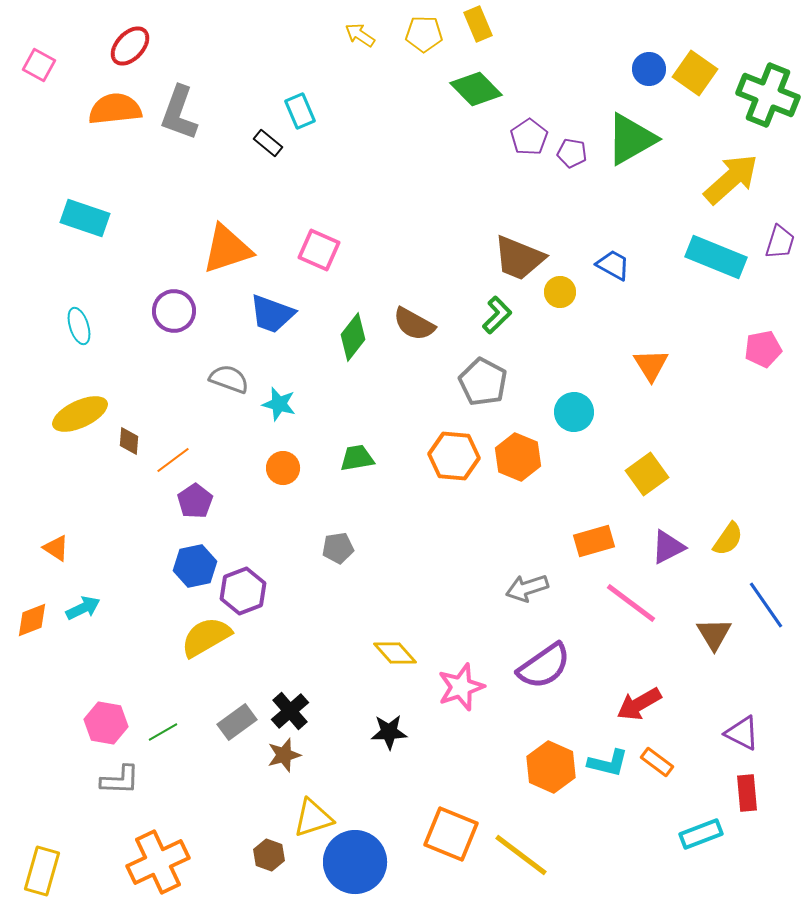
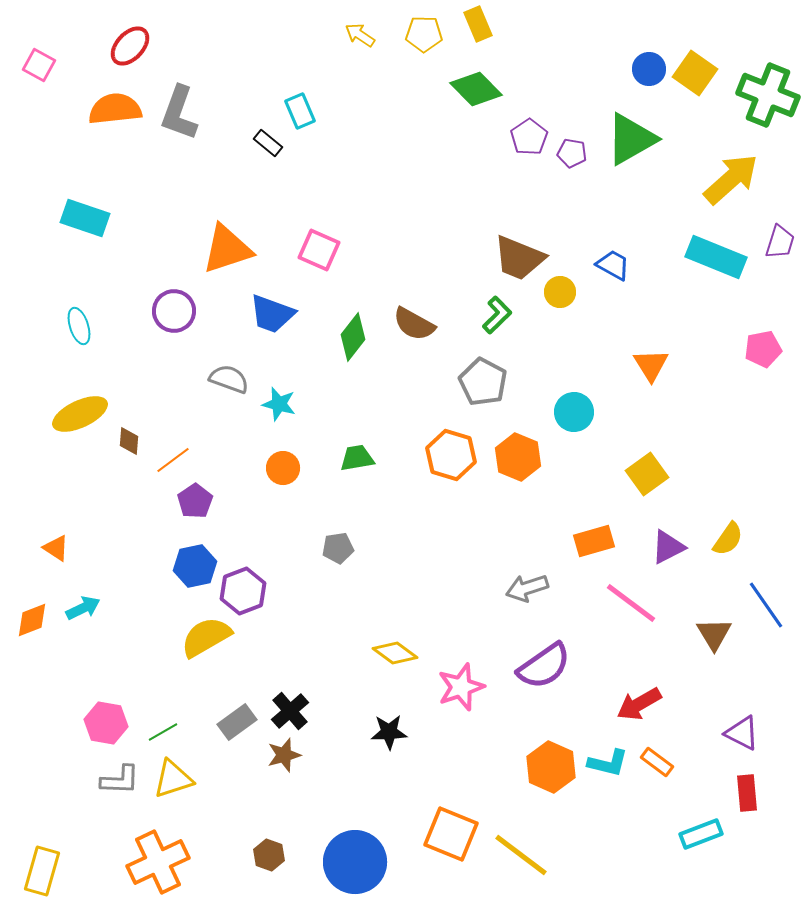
orange hexagon at (454, 456): moved 3 px left, 1 px up; rotated 12 degrees clockwise
yellow diamond at (395, 653): rotated 12 degrees counterclockwise
yellow triangle at (313, 818): moved 140 px left, 39 px up
